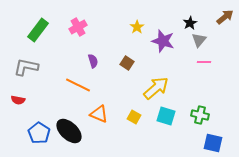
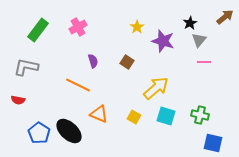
brown square: moved 1 px up
